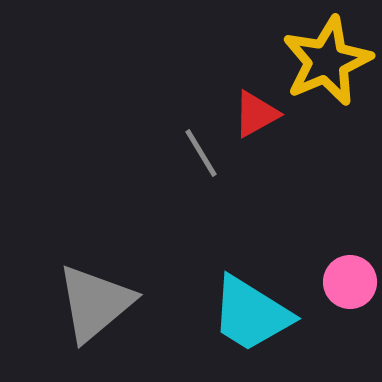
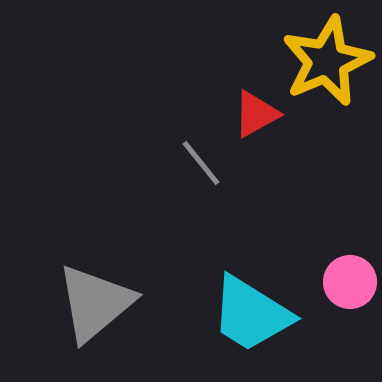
gray line: moved 10 px down; rotated 8 degrees counterclockwise
